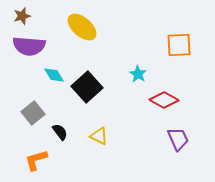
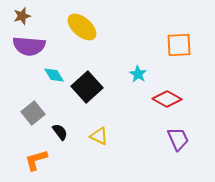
red diamond: moved 3 px right, 1 px up
